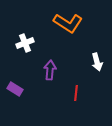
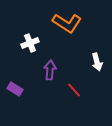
orange L-shape: moved 1 px left
white cross: moved 5 px right
red line: moved 2 px left, 3 px up; rotated 49 degrees counterclockwise
